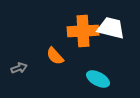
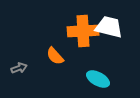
white trapezoid: moved 2 px left, 1 px up
